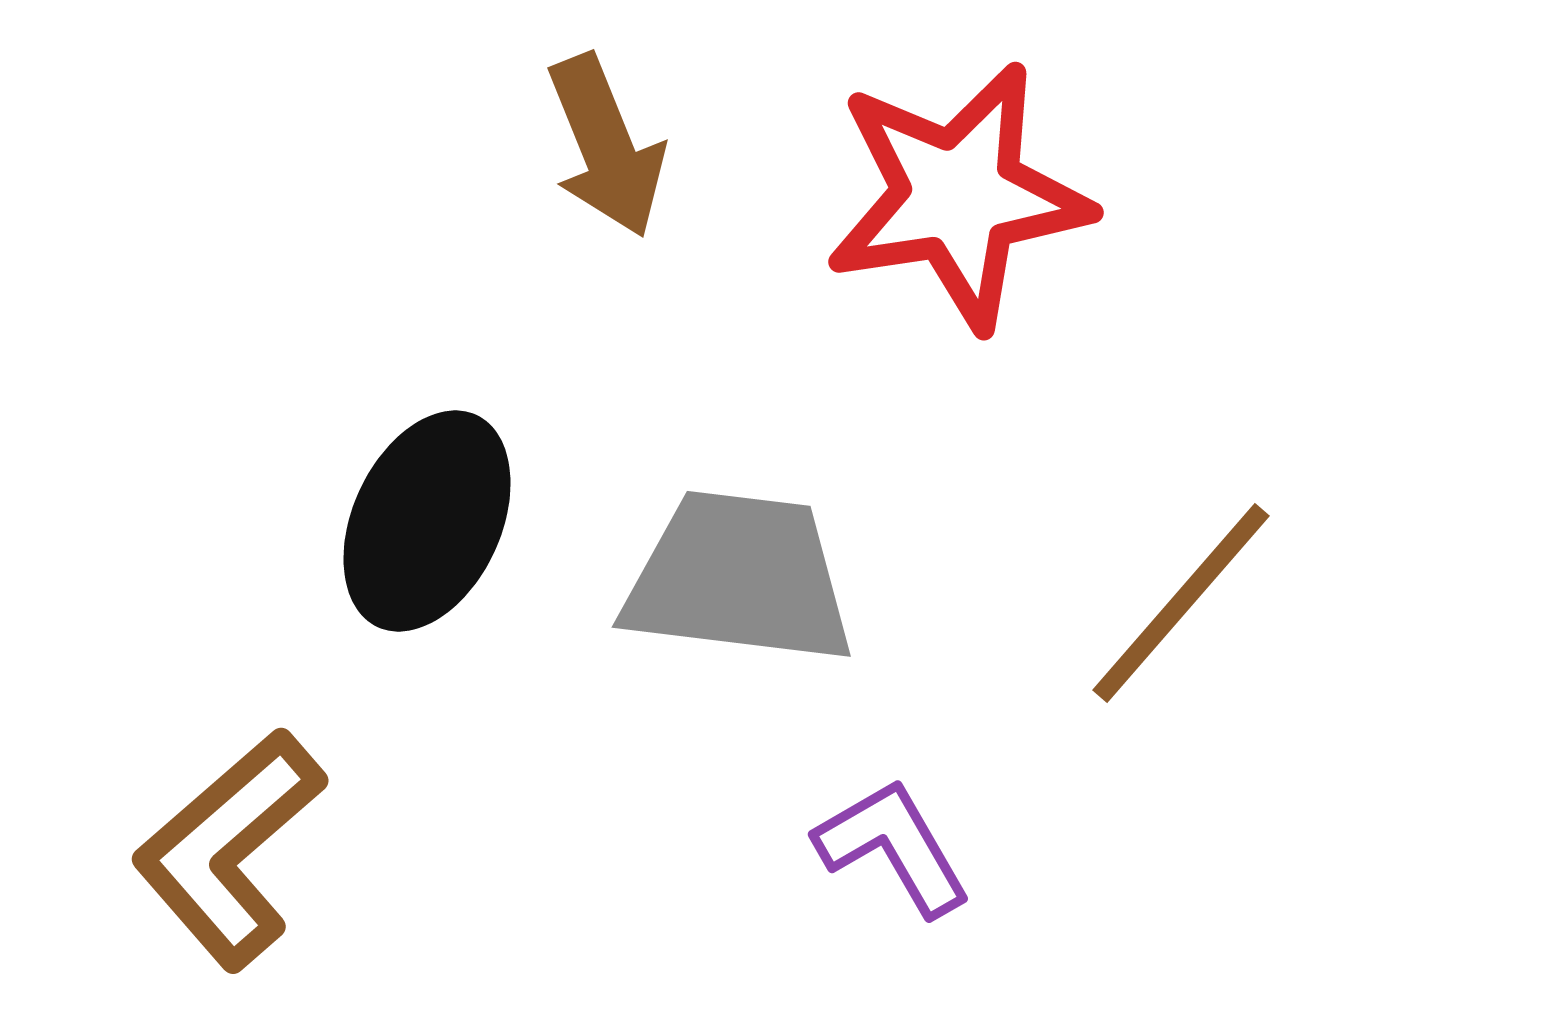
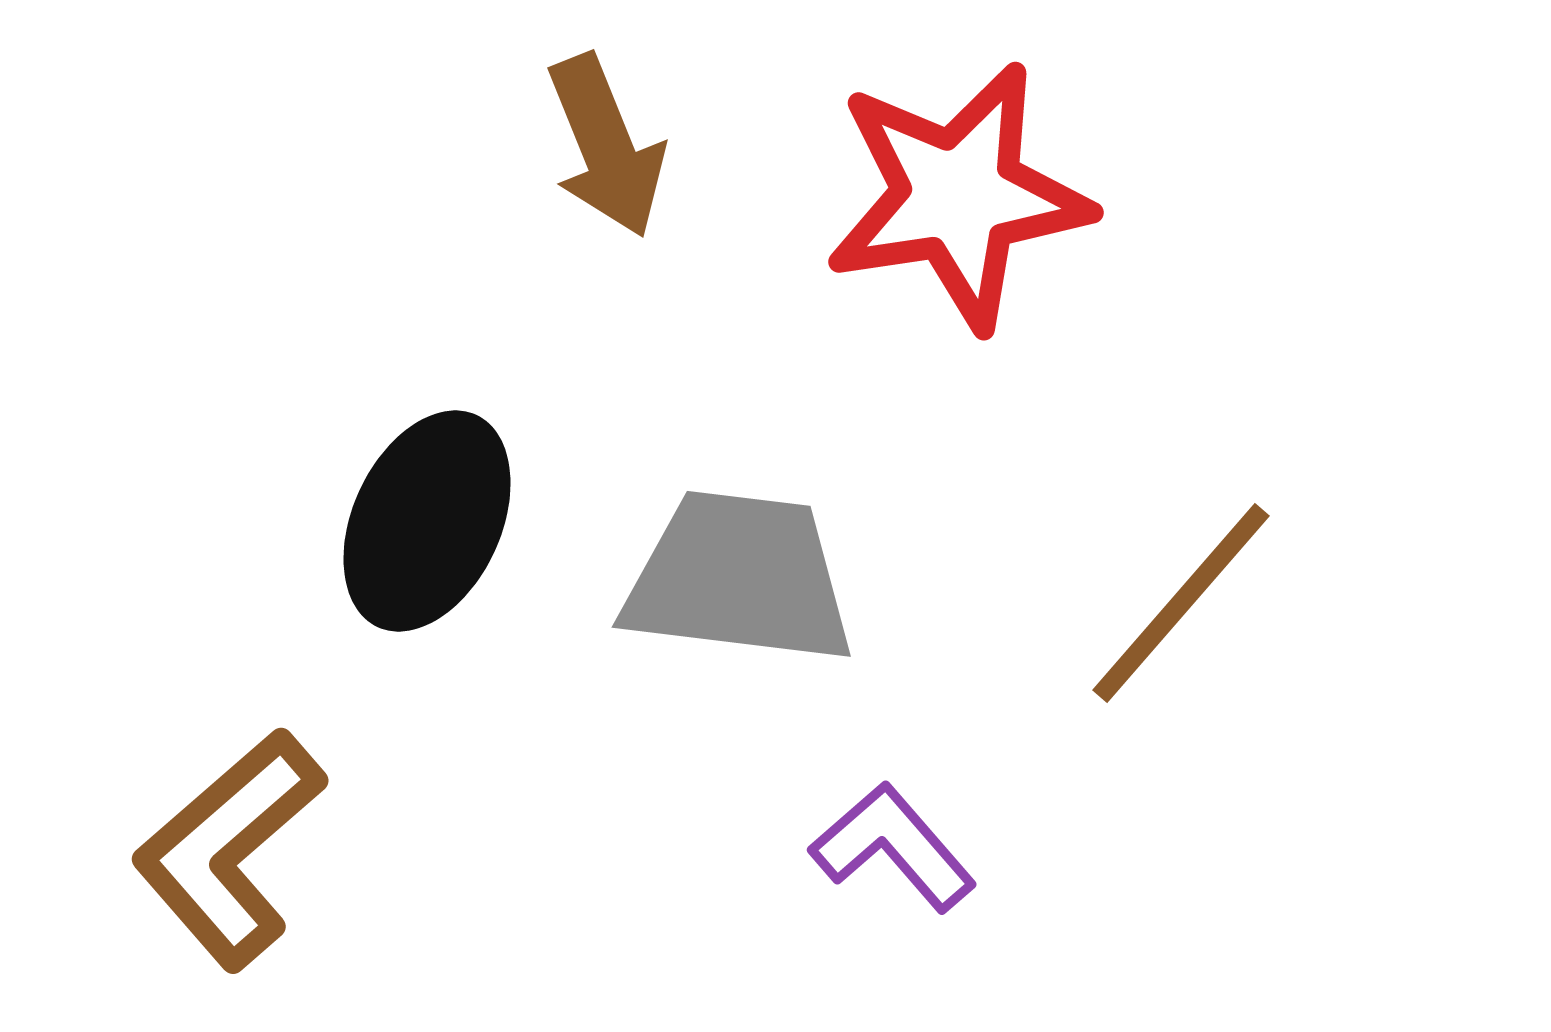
purple L-shape: rotated 11 degrees counterclockwise
